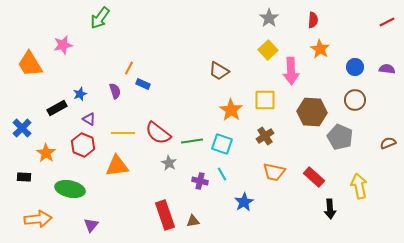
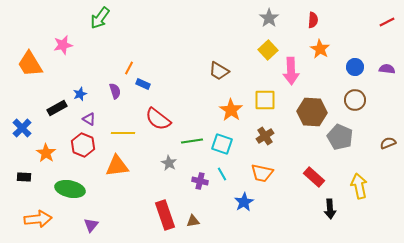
red semicircle at (158, 133): moved 14 px up
orange trapezoid at (274, 172): moved 12 px left, 1 px down
